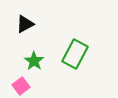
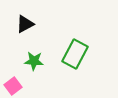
green star: rotated 30 degrees counterclockwise
pink square: moved 8 px left
